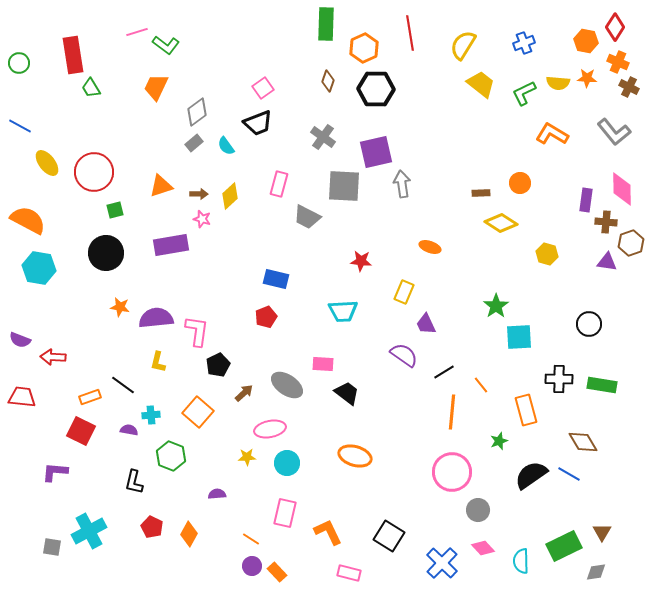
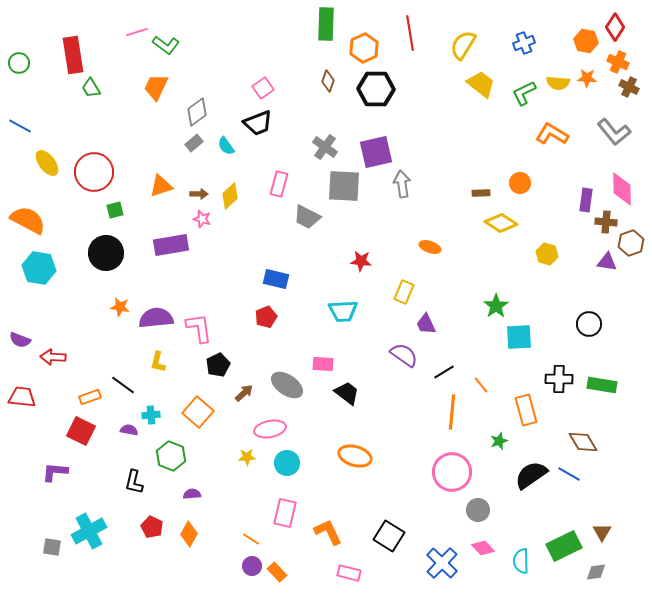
gray cross at (323, 137): moved 2 px right, 10 px down
pink L-shape at (197, 331): moved 2 px right, 3 px up; rotated 16 degrees counterclockwise
purple semicircle at (217, 494): moved 25 px left
